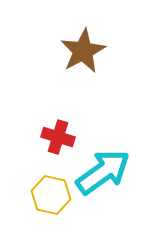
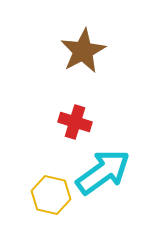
red cross: moved 17 px right, 15 px up
